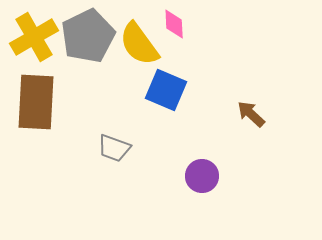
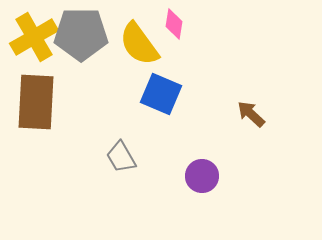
pink diamond: rotated 12 degrees clockwise
gray pentagon: moved 7 px left, 2 px up; rotated 26 degrees clockwise
blue square: moved 5 px left, 4 px down
gray trapezoid: moved 7 px right, 9 px down; rotated 40 degrees clockwise
